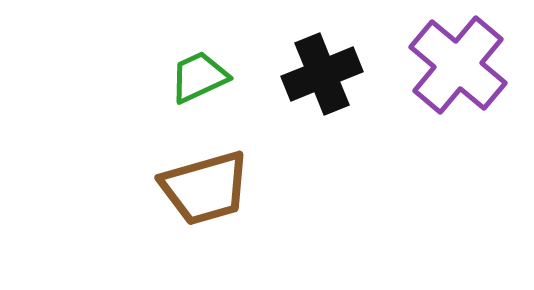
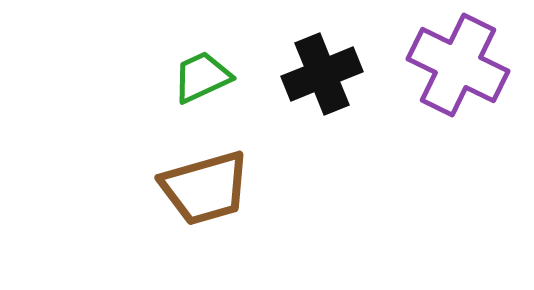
purple cross: rotated 14 degrees counterclockwise
green trapezoid: moved 3 px right
